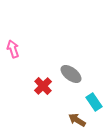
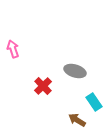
gray ellipse: moved 4 px right, 3 px up; rotated 20 degrees counterclockwise
